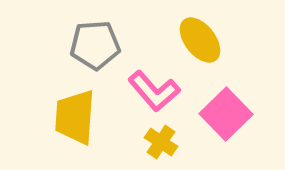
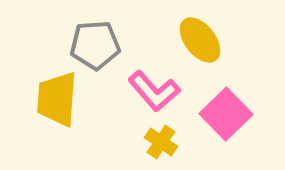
yellow trapezoid: moved 18 px left, 18 px up
